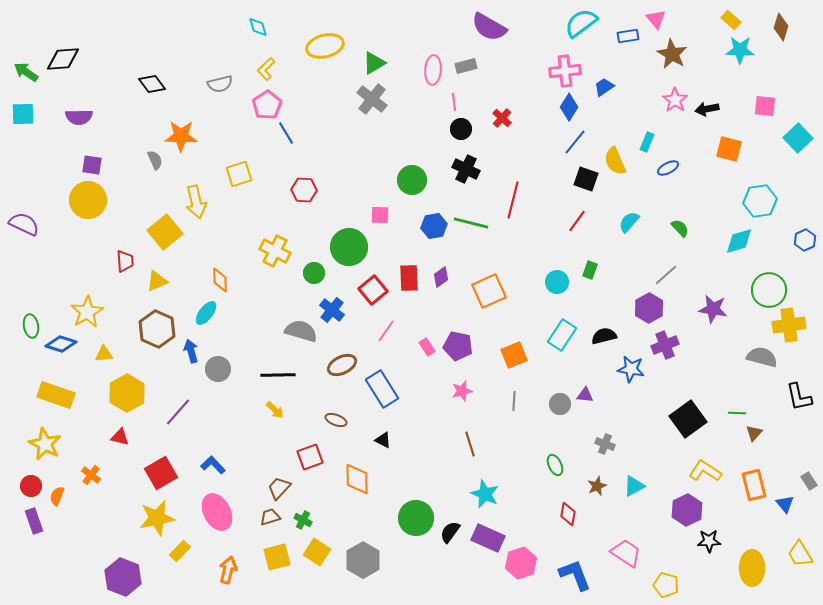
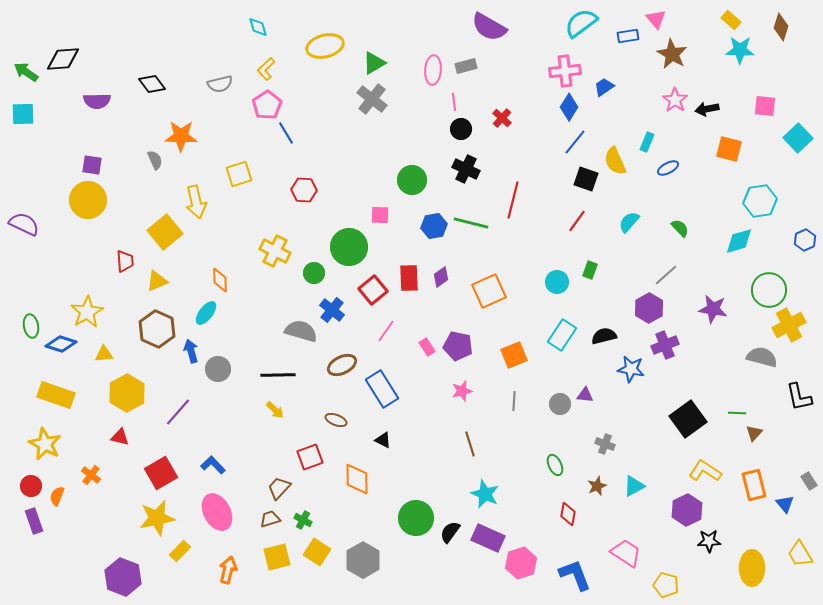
purple semicircle at (79, 117): moved 18 px right, 16 px up
yellow cross at (789, 325): rotated 20 degrees counterclockwise
brown trapezoid at (270, 517): moved 2 px down
